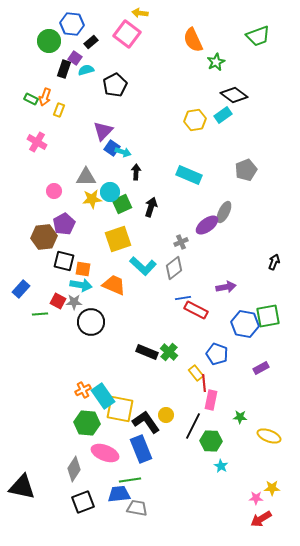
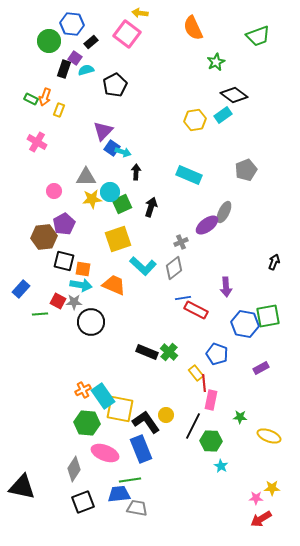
orange semicircle at (193, 40): moved 12 px up
purple arrow at (226, 287): rotated 96 degrees clockwise
